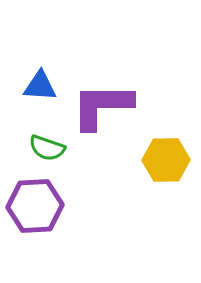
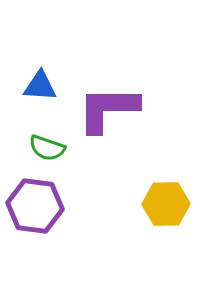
purple L-shape: moved 6 px right, 3 px down
yellow hexagon: moved 44 px down
purple hexagon: rotated 10 degrees clockwise
